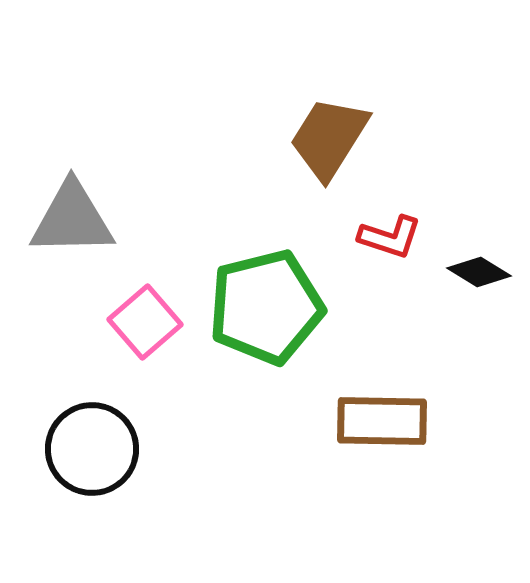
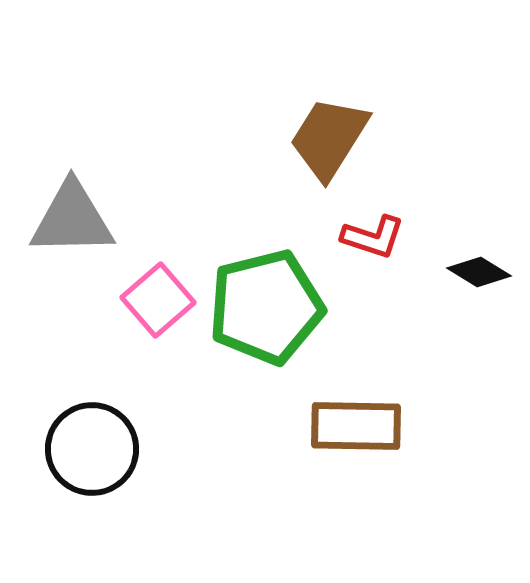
red L-shape: moved 17 px left
pink square: moved 13 px right, 22 px up
brown rectangle: moved 26 px left, 5 px down
